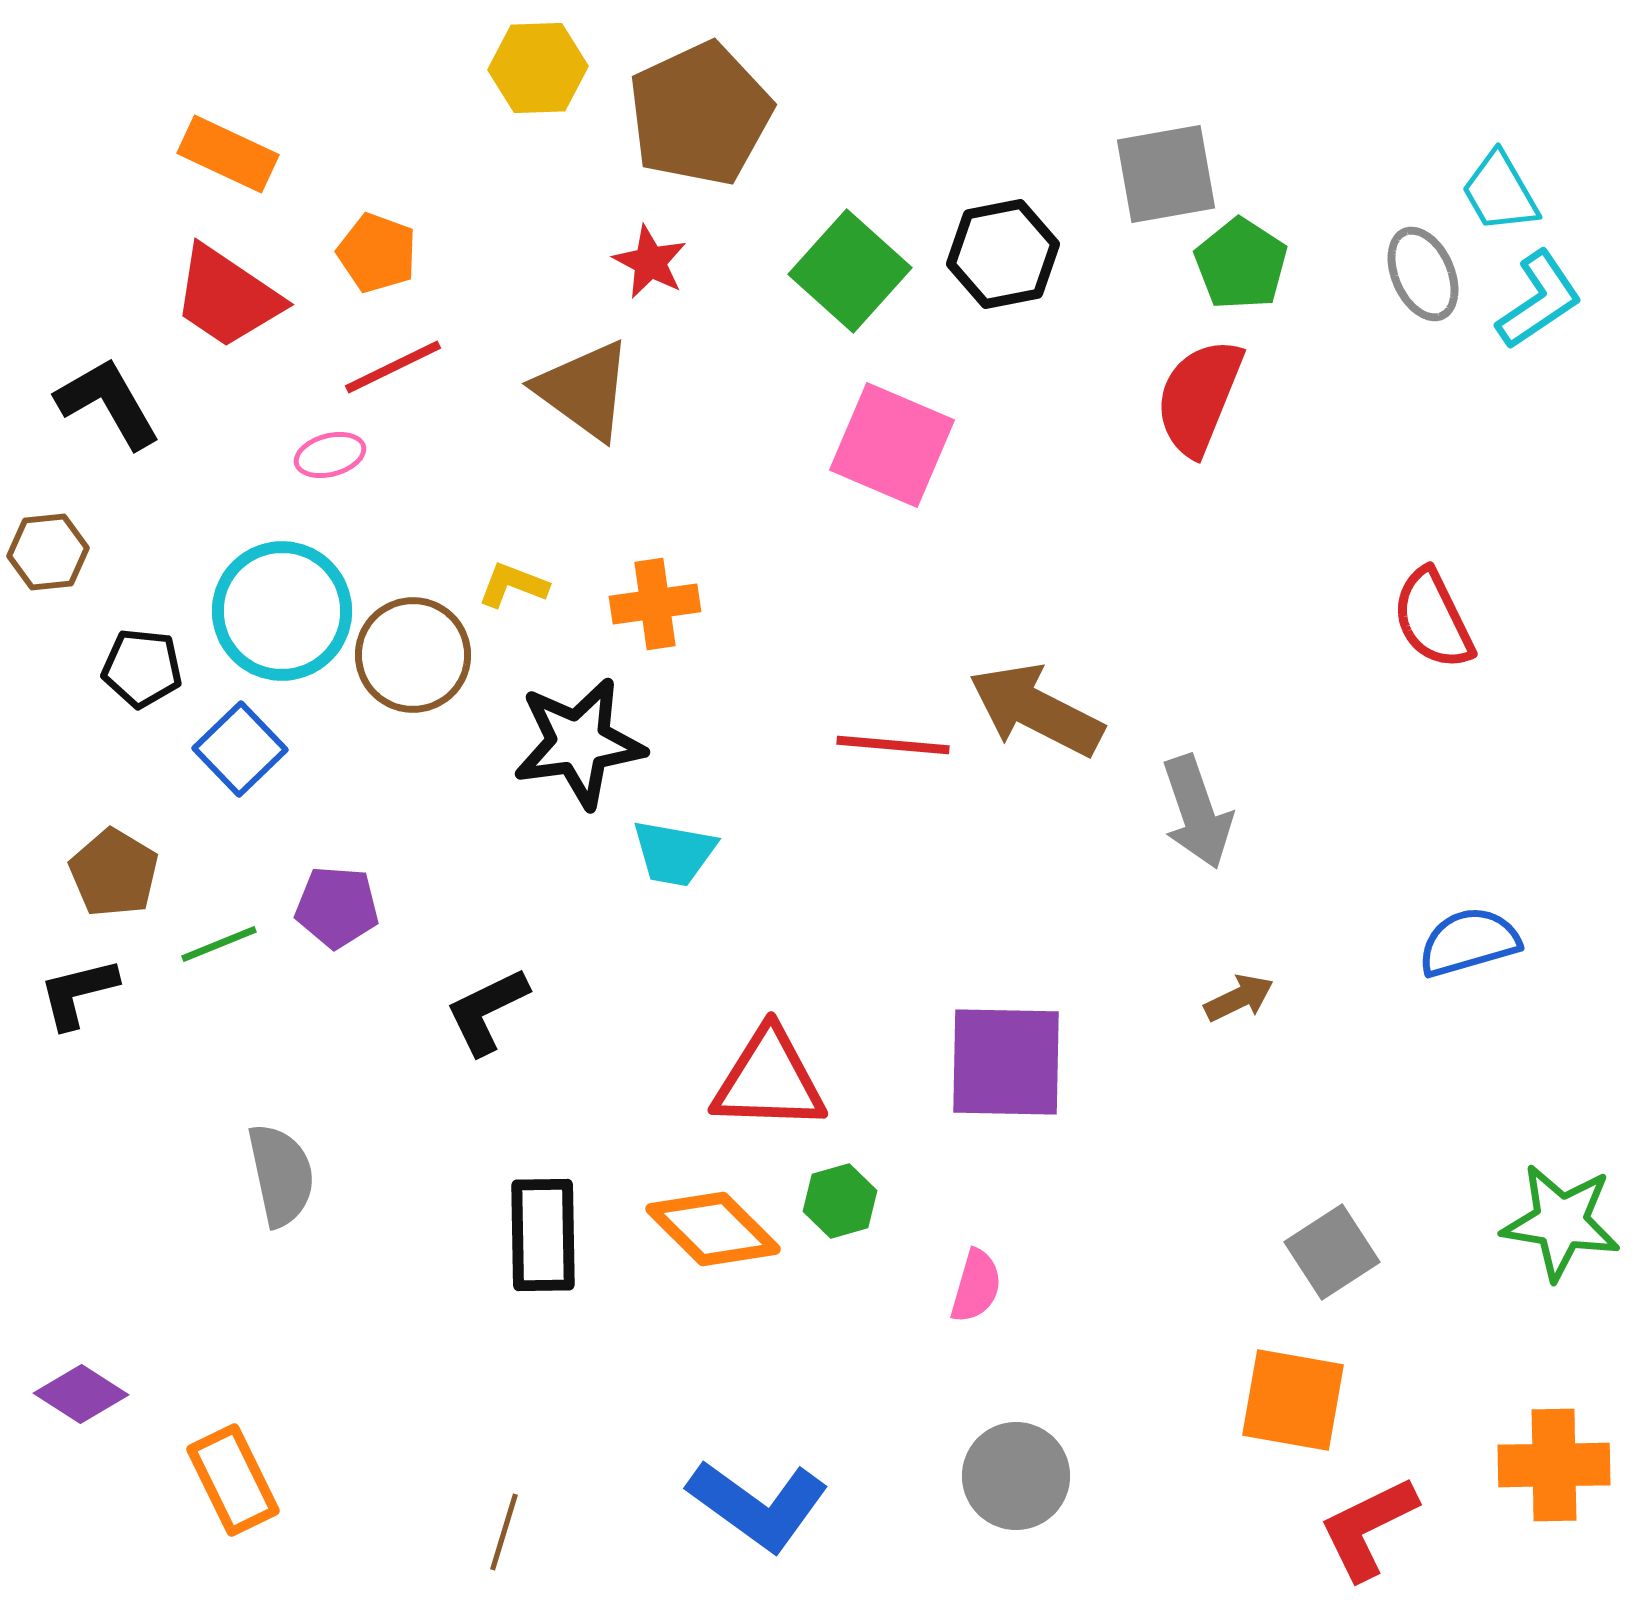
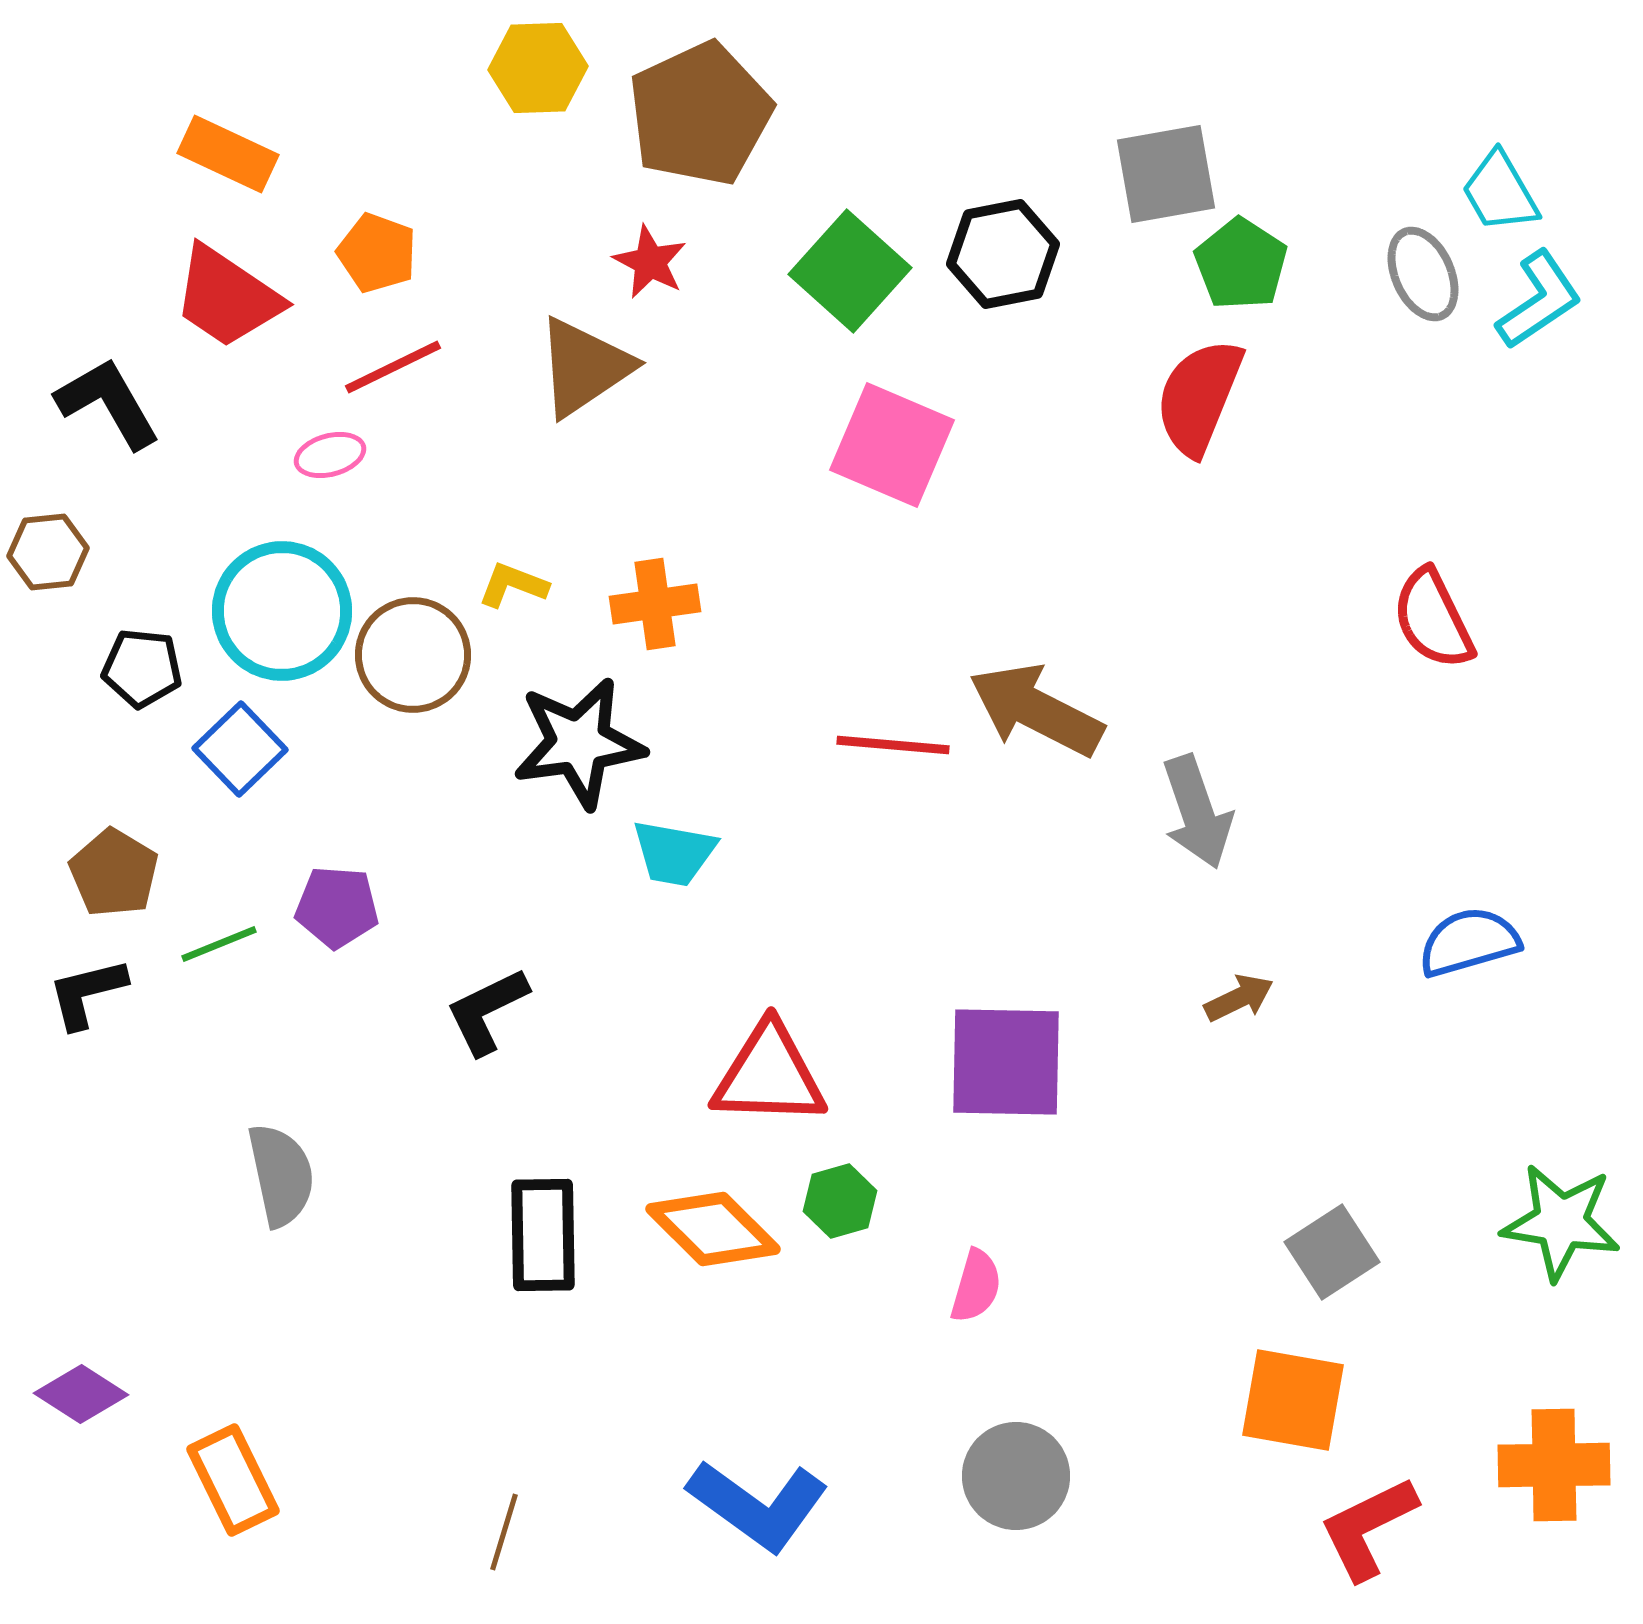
brown triangle at (584, 390): moved 23 px up; rotated 50 degrees clockwise
black L-shape at (78, 993): moved 9 px right
red triangle at (769, 1080): moved 5 px up
